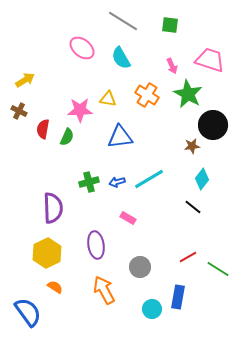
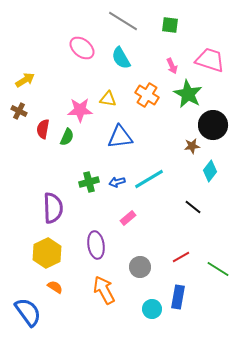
cyan diamond: moved 8 px right, 8 px up
pink rectangle: rotated 70 degrees counterclockwise
red line: moved 7 px left
